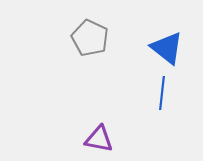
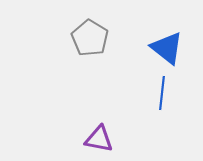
gray pentagon: rotated 6 degrees clockwise
